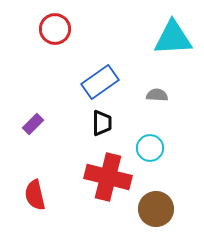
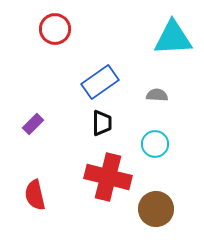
cyan circle: moved 5 px right, 4 px up
